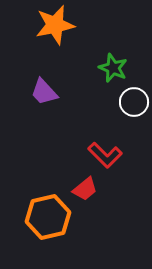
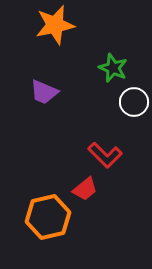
purple trapezoid: rotated 24 degrees counterclockwise
